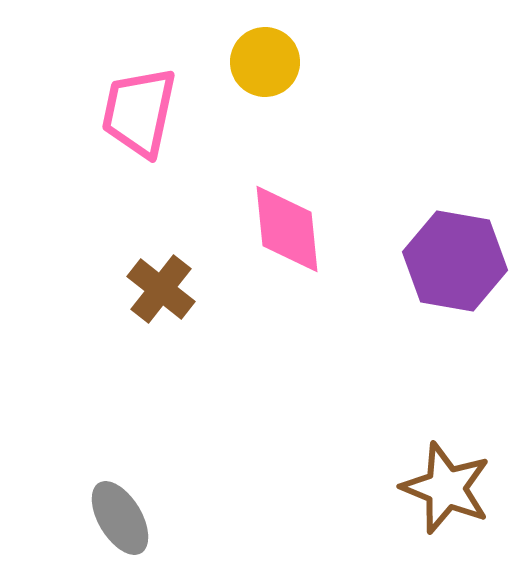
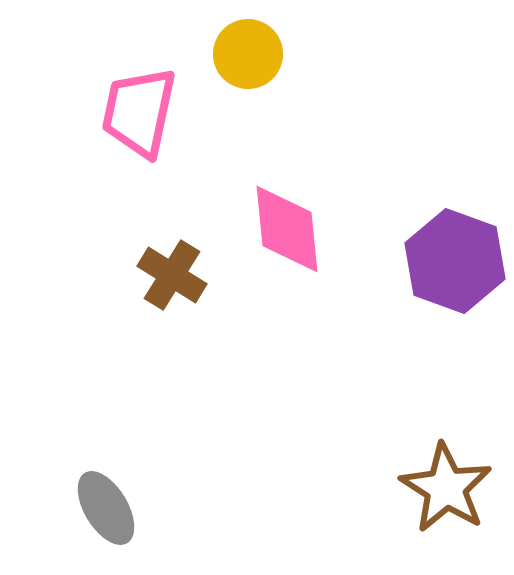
yellow circle: moved 17 px left, 8 px up
purple hexagon: rotated 10 degrees clockwise
brown cross: moved 11 px right, 14 px up; rotated 6 degrees counterclockwise
brown star: rotated 10 degrees clockwise
gray ellipse: moved 14 px left, 10 px up
